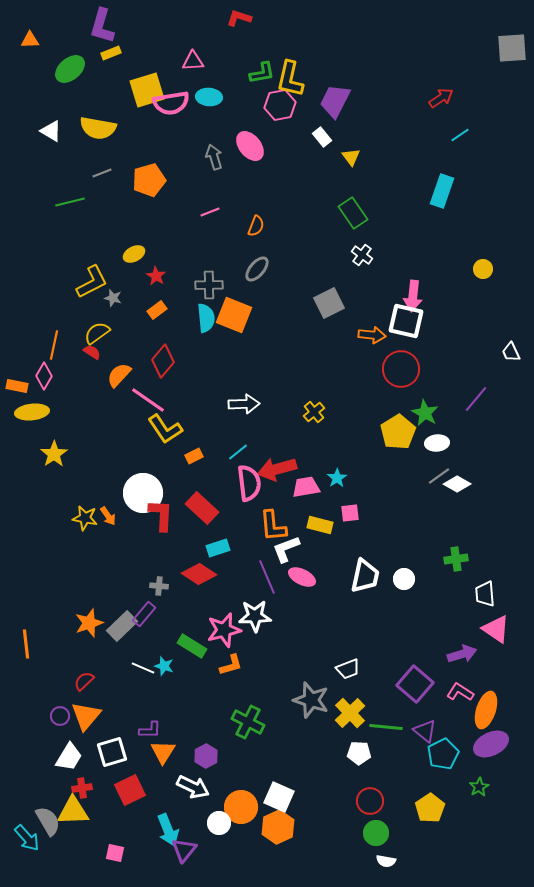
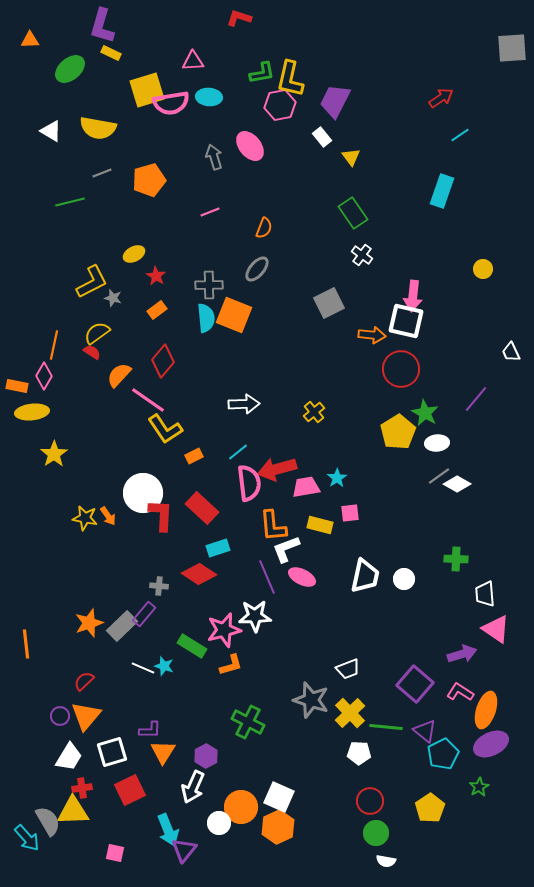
yellow rectangle at (111, 53): rotated 48 degrees clockwise
orange semicircle at (256, 226): moved 8 px right, 2 px down
green cross at (456, 559): rotated 10 degrees clockwise
white arrow at (193, 787): rotated 88 degrees clockwise
